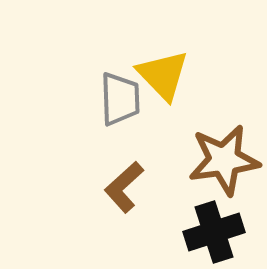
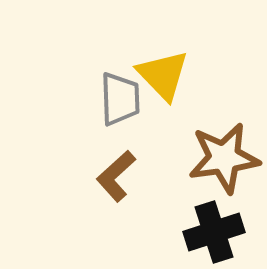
brown star: moved 2 px up
brown L-shape: moved 8 px left, 11 px up
